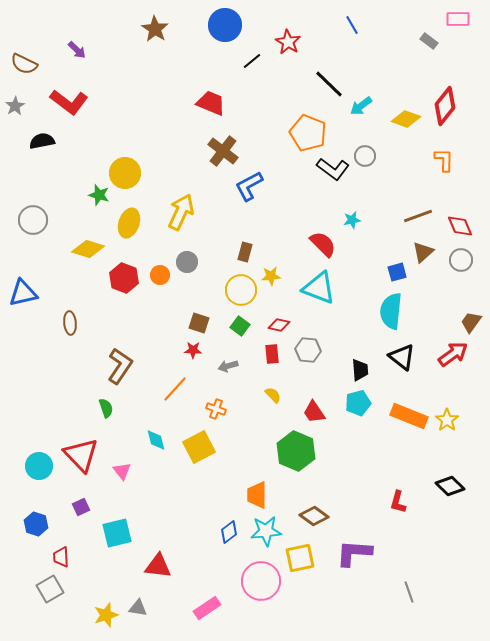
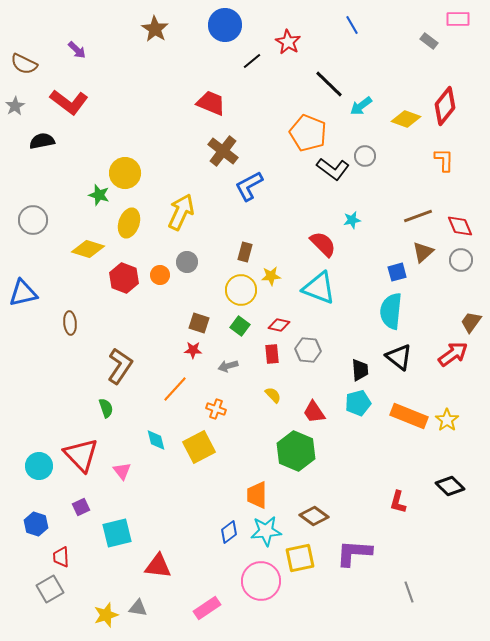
black triangle at (402, 357): moved 3 px left
